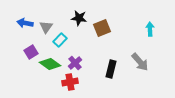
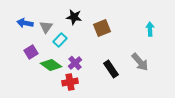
black star: moved 5 px left, 1 px up
green diamond: moved 1 px right, 1 px down
black rectangle: rotated 48 degrees counterclockwise
